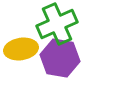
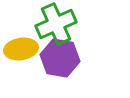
green cross: moved 1 px left
